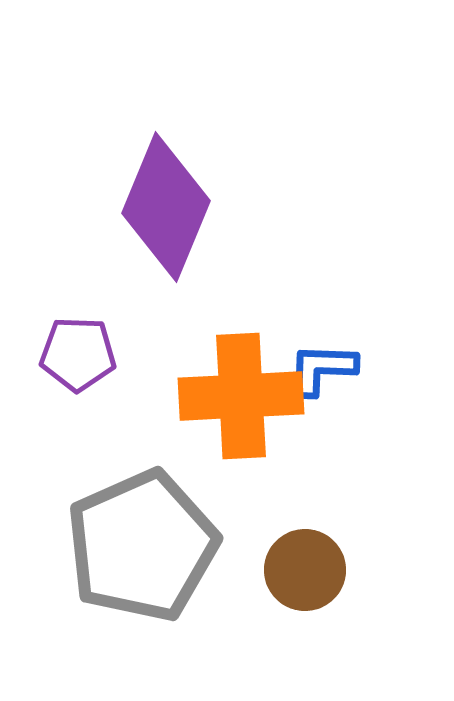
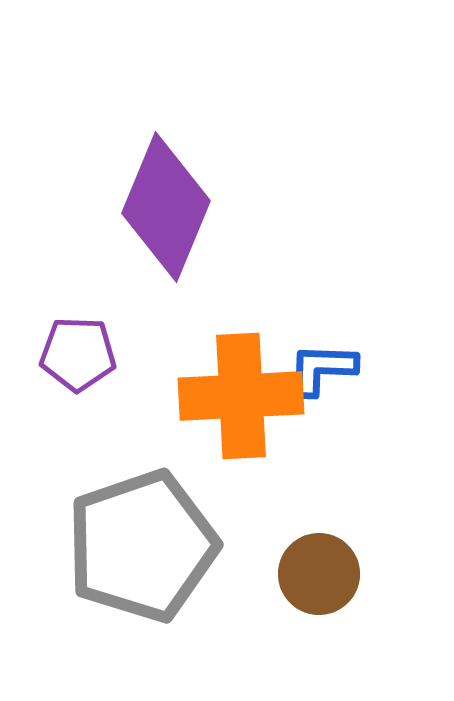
gray pentagon: rotated 5 degrees clockwise
brown circle: moved 14 px right, 4 px down
